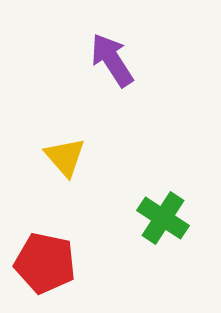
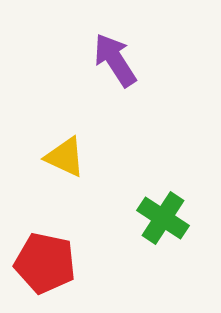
purple arrow: moved 3 px right
yellow triangle: rotated 24 degrees counterclockwise
